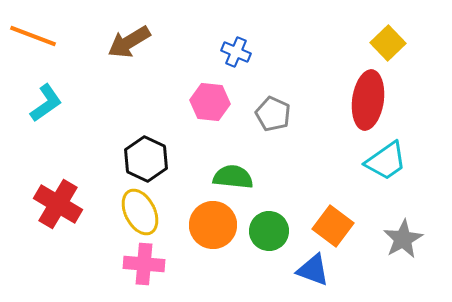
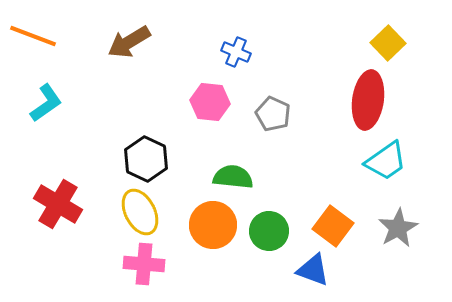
gray star: moved 5 px left, 11 px up
